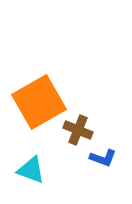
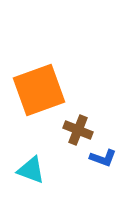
orange square: moved 12 px up; rotated 10 degrees clockwise
